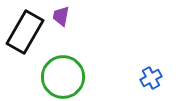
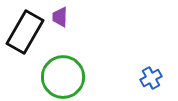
purple trapezoid: moved 1 px left, 1 px down; rotated 10 degrees counterclockwise
